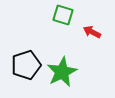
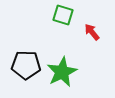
red arrow: rotated 24 degrees clockwise
black pentagon: rotated 20 degrees clockwise
